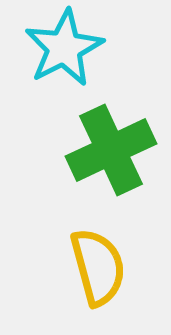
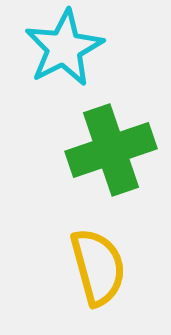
green cross: rotated 6 degrees clockwise
